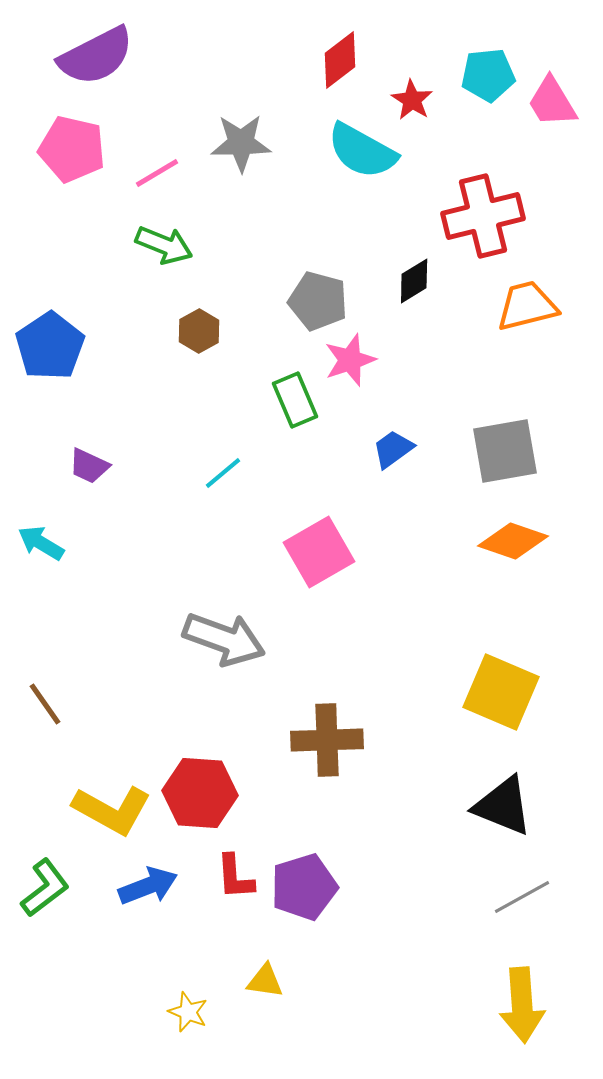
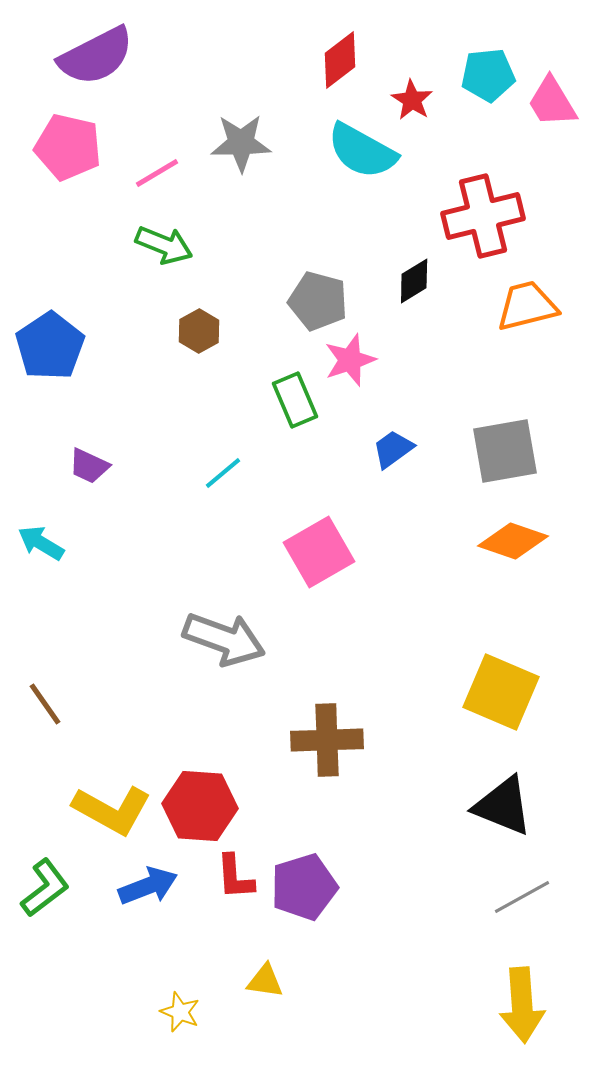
pink pentagon: moved 4 px left, 2 px up
red hexagon: moved 13 px down
yellow star: moved 8 px left
